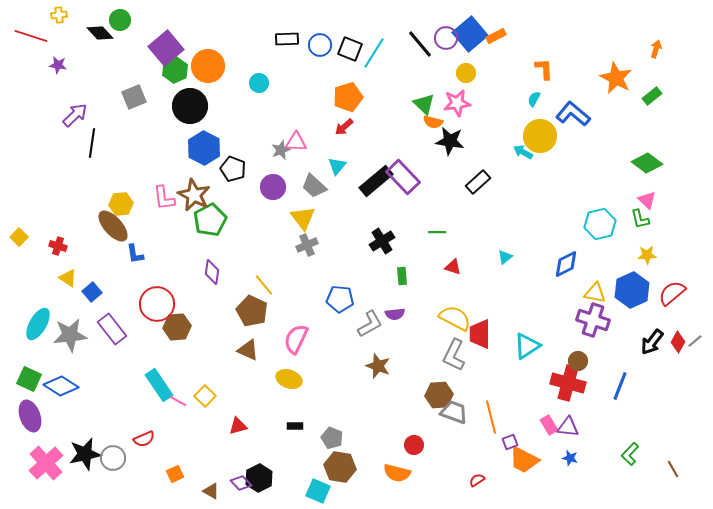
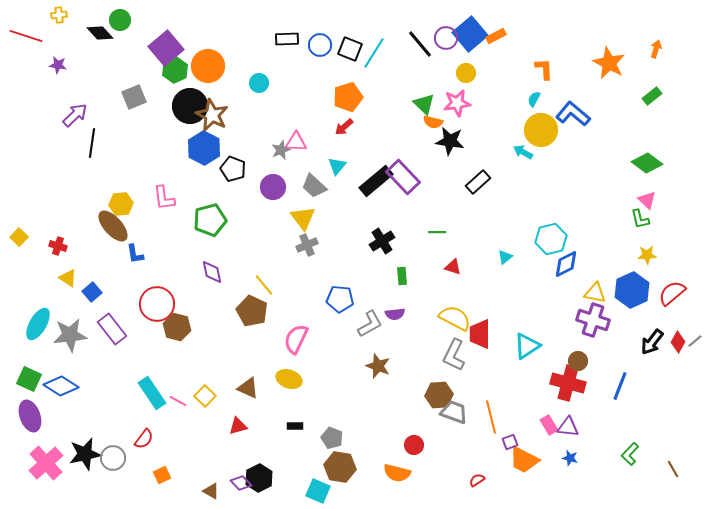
red line at (31, 36): moved 5 px left
orange star at (616, 78): moved 7 px left, 15 px up
yellow circle at (540, 136): moved 1 px right, 6 px up
brown star at (194, 195): moved 18 px right, 80 px up
green pentagon at (210, 220): rotated 12 degrees clockwise
cyan hexagon at (600, 224): moved 49 px left, 15 px down
purple diamond at (212, 272): rotated 20 degrees counterclockwise
brown hexagon at (177, 327): rotated 20 degrees clockwise
brown triangle at (248, 350): moved 38 px down
cyan rectangle at (159, 385): moved 7 px left, 8 px down
red semicircle at (144, 439): rotated 30 degrees counterclockwise
orange square at (175, 474): moved 13 px left, 1 px down
